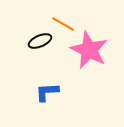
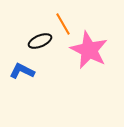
orange line: rotated 30 degrees clockwise
blue L-shape: moved 25 px left, 21 px up; rotated 30 degrees clockwise
